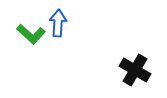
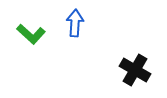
blue arrow: moved 17 px right
